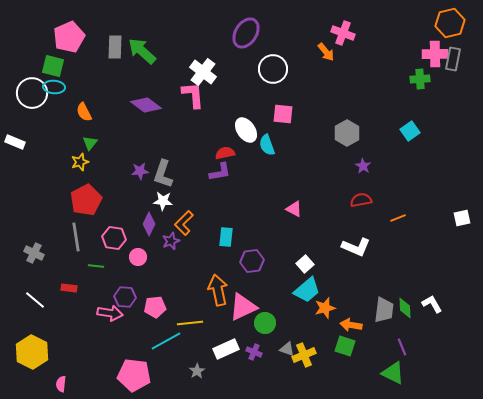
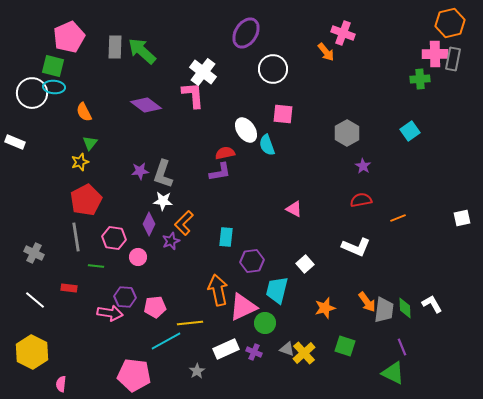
cyan trapezoid at (307, 290): moved 30 px left; rotated 144 degrees clockwise
orange arrow at (351, 325): moved 16 px right, 23 px up; rotated 135 degrees counterclockwise
yellow cross at (304, 355): moved 2 px up; rotated 20 degrees counterclockwise
